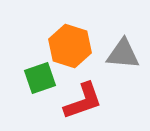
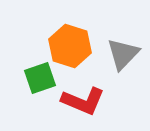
gray triangle: rotated 51 degrees counterclockwise
red L-shape: rotated 42 degrees clockwise
